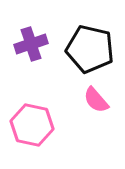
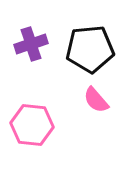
black pentagon: rotated 18 degrees counterclockwise
pink hexagon: rotated 6 degrees counterclockwise
